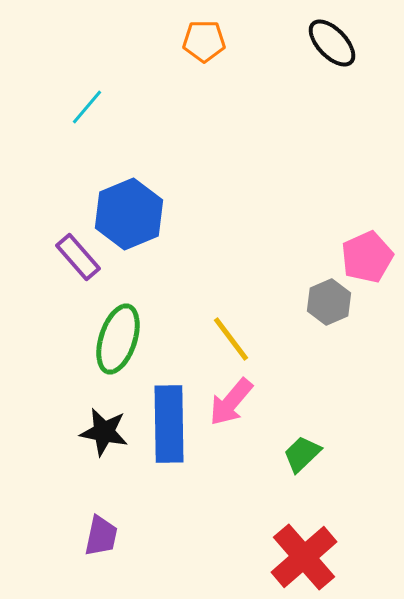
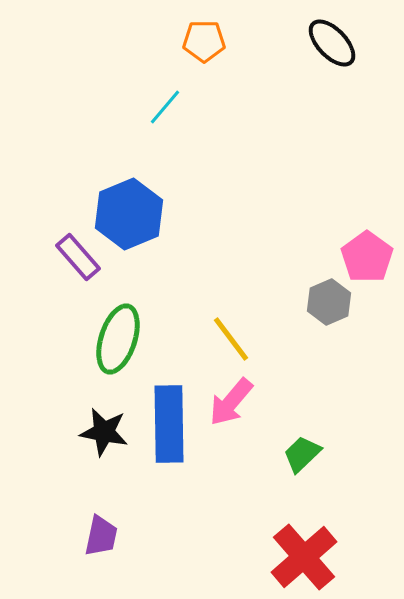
cyan line: moved 78 px right
pink pentagon: rotated 12 degrees counterclockwise
